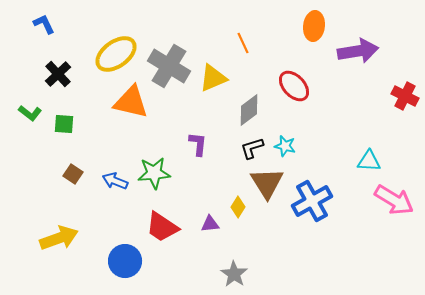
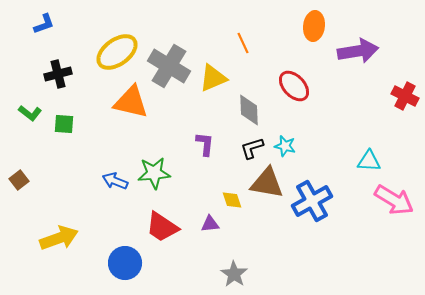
blue L-shape: rotated 95 degrees clockwise
yellow ellipse: moved 1 px right, 2 px up
black cross: rotated 28 degrees clockwise
gray diamond: rotated 56 degrees counterclockwise
purple L-shape: moved 7 px right
brown square: moved 54 px left, 6 px down; rotated 18 degrees clockwise
brown triangle: rotated 48 degrees counterclockwise
yellow diamond: moved 6 px left, 7 px up; rotated 50 degrees counterclockwise
blue circle: moved 2 px down
